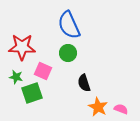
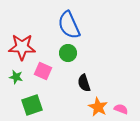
green square: moved 12 px down
